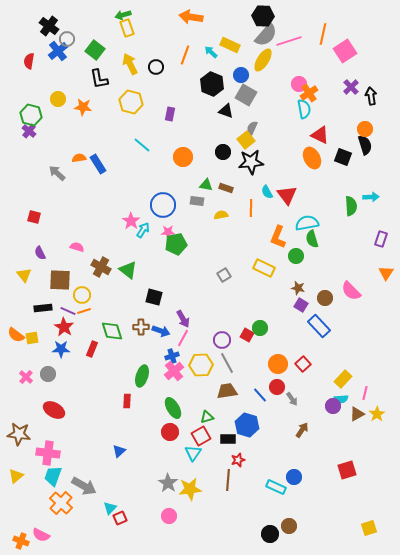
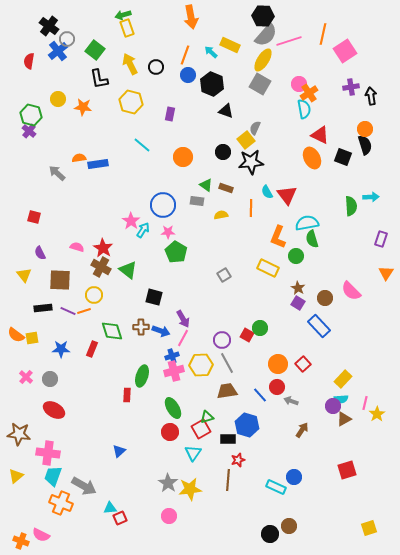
orange arrow at (191, 17): rotated 110 degrees counterclockwise
blue circle at (241, 75): moved 53 px left
purple cross at (351, 87): rotated 35 degrees clockwise
gray square at (246, 95): moved 14 px right, 11 px up
gray semicircle at (252, 128): moved 3 px right
blue rectangle at (98, 164): rotated 66 degrees counterclockwise
green triangle at (206, 185): rotated 24 degrees clockwise
green pentagon at (176, 244): moved 8 px down; rotated 30 degrees counterclockwise
yellow rectangle at (264, 268): moved 4 px right
brown star at (298, 288): rotated 16 degrees clockwise
yellow circle at (82, 295): moved 12 px right
purple square at (301, 305): moved 3 px left, 2 px up
red star at (64, 327): moved 39 px right, 79 px up
pink cross at (174, 371): rotated 24 degrees clockwise
gray circle at (48, 374): moved 2 px right, 5 px down
pink line at (365, 393): moved 10 px down
gray arrow at (292, 399): moved 1 px left, 2 px down; rotated 144 degrees clockwise
red rectangle at (127, 401): moved 6 px up
brown triangle at (357, 414): moved 13 px left, 5 px down
red square at (201, 436): moved 7 px up
orange cross at (61, 503): rotated 20 degrees counterclockwise
cyan triangle at (110, 508): rotated 40 degrees clockwise
